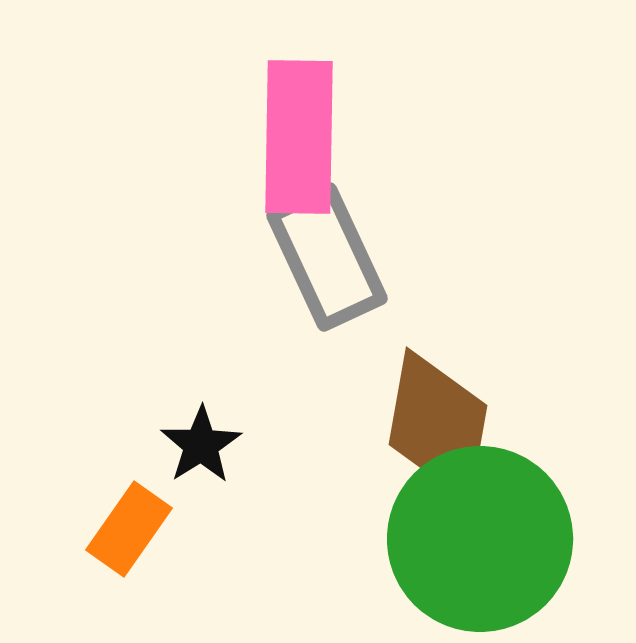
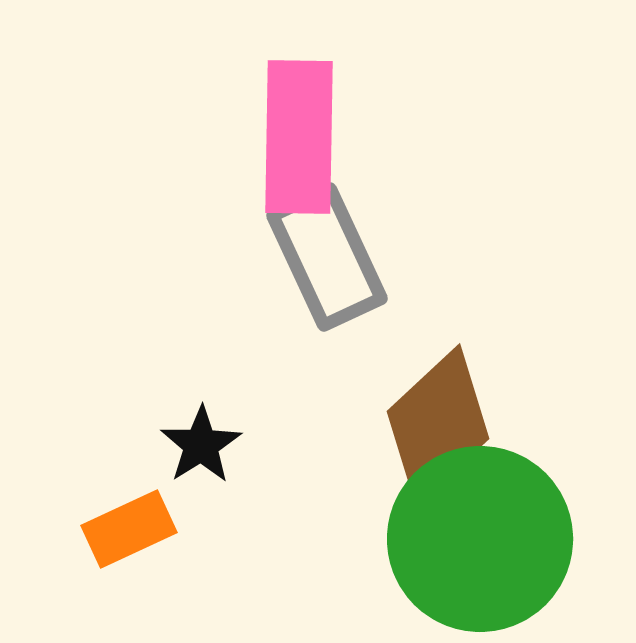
brown diamond: rotated 37 degrees clockwise
orange rectangle: rotated 30 degrees clockwise
